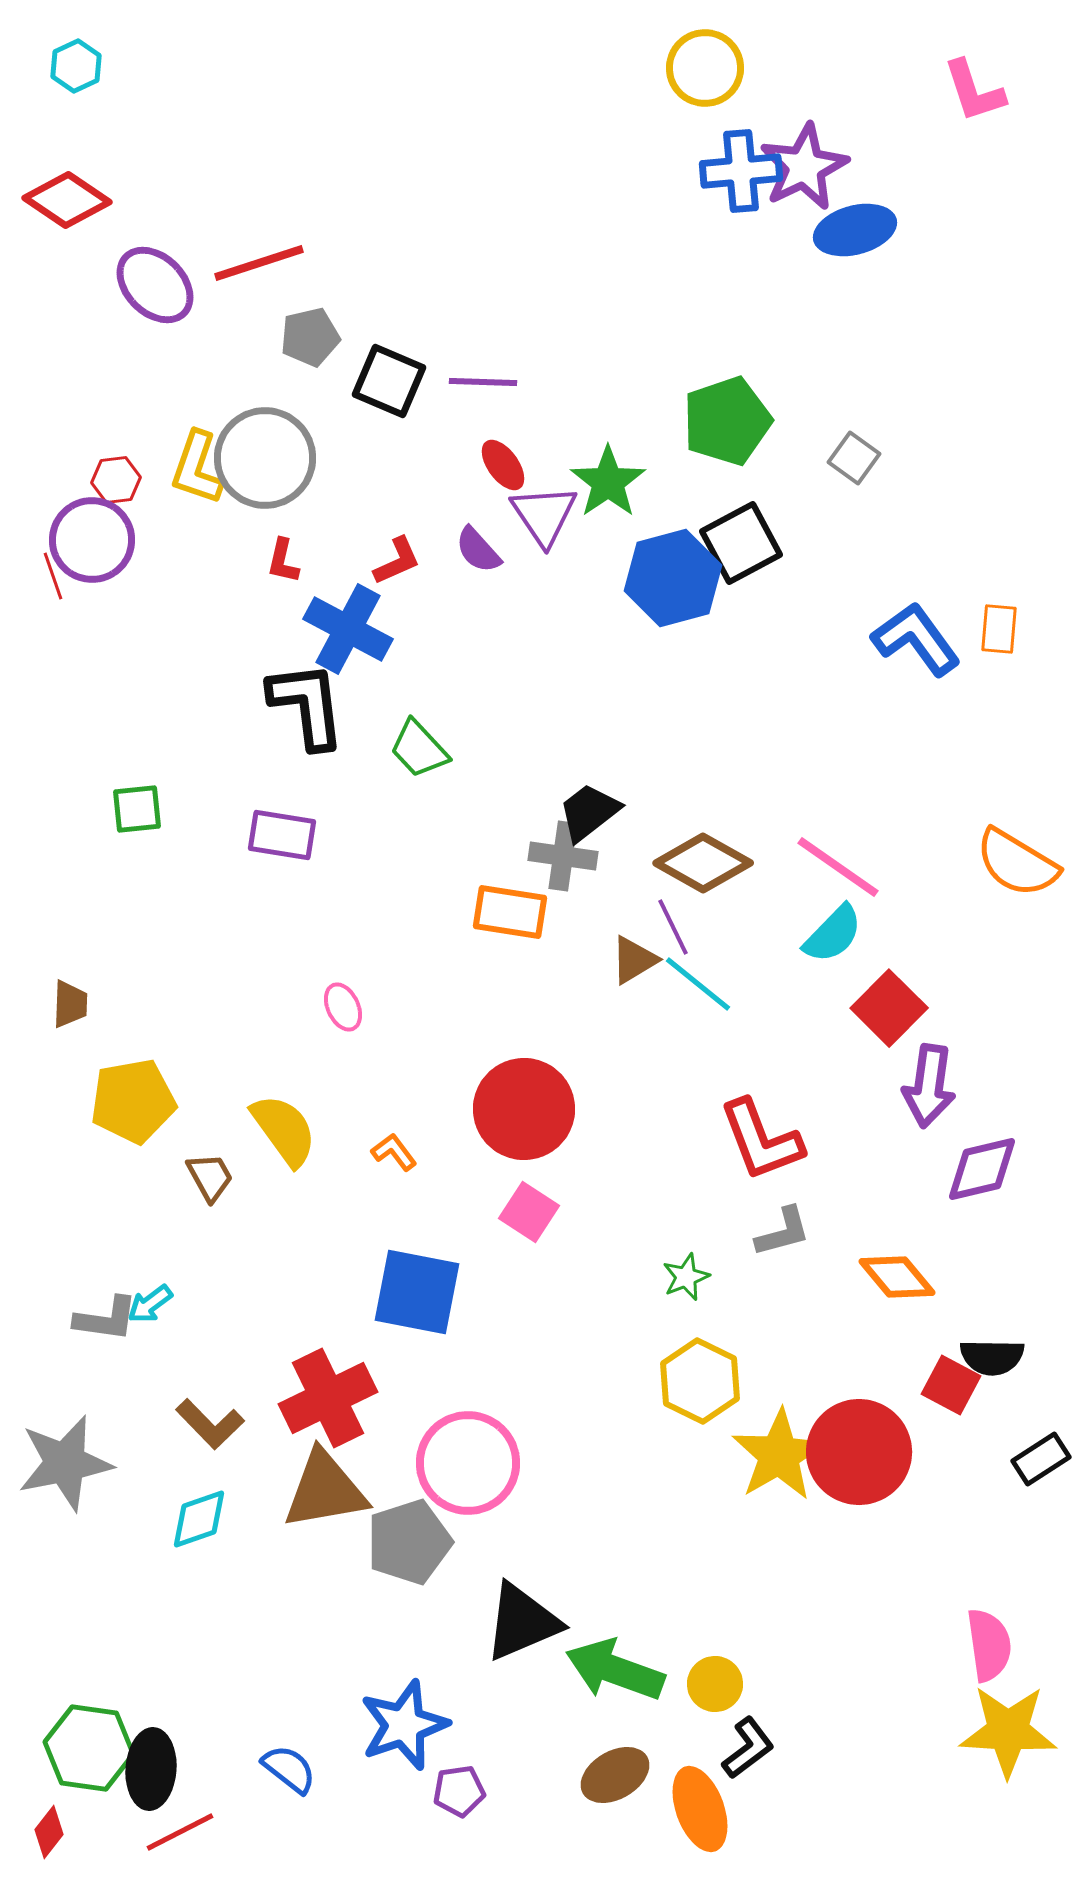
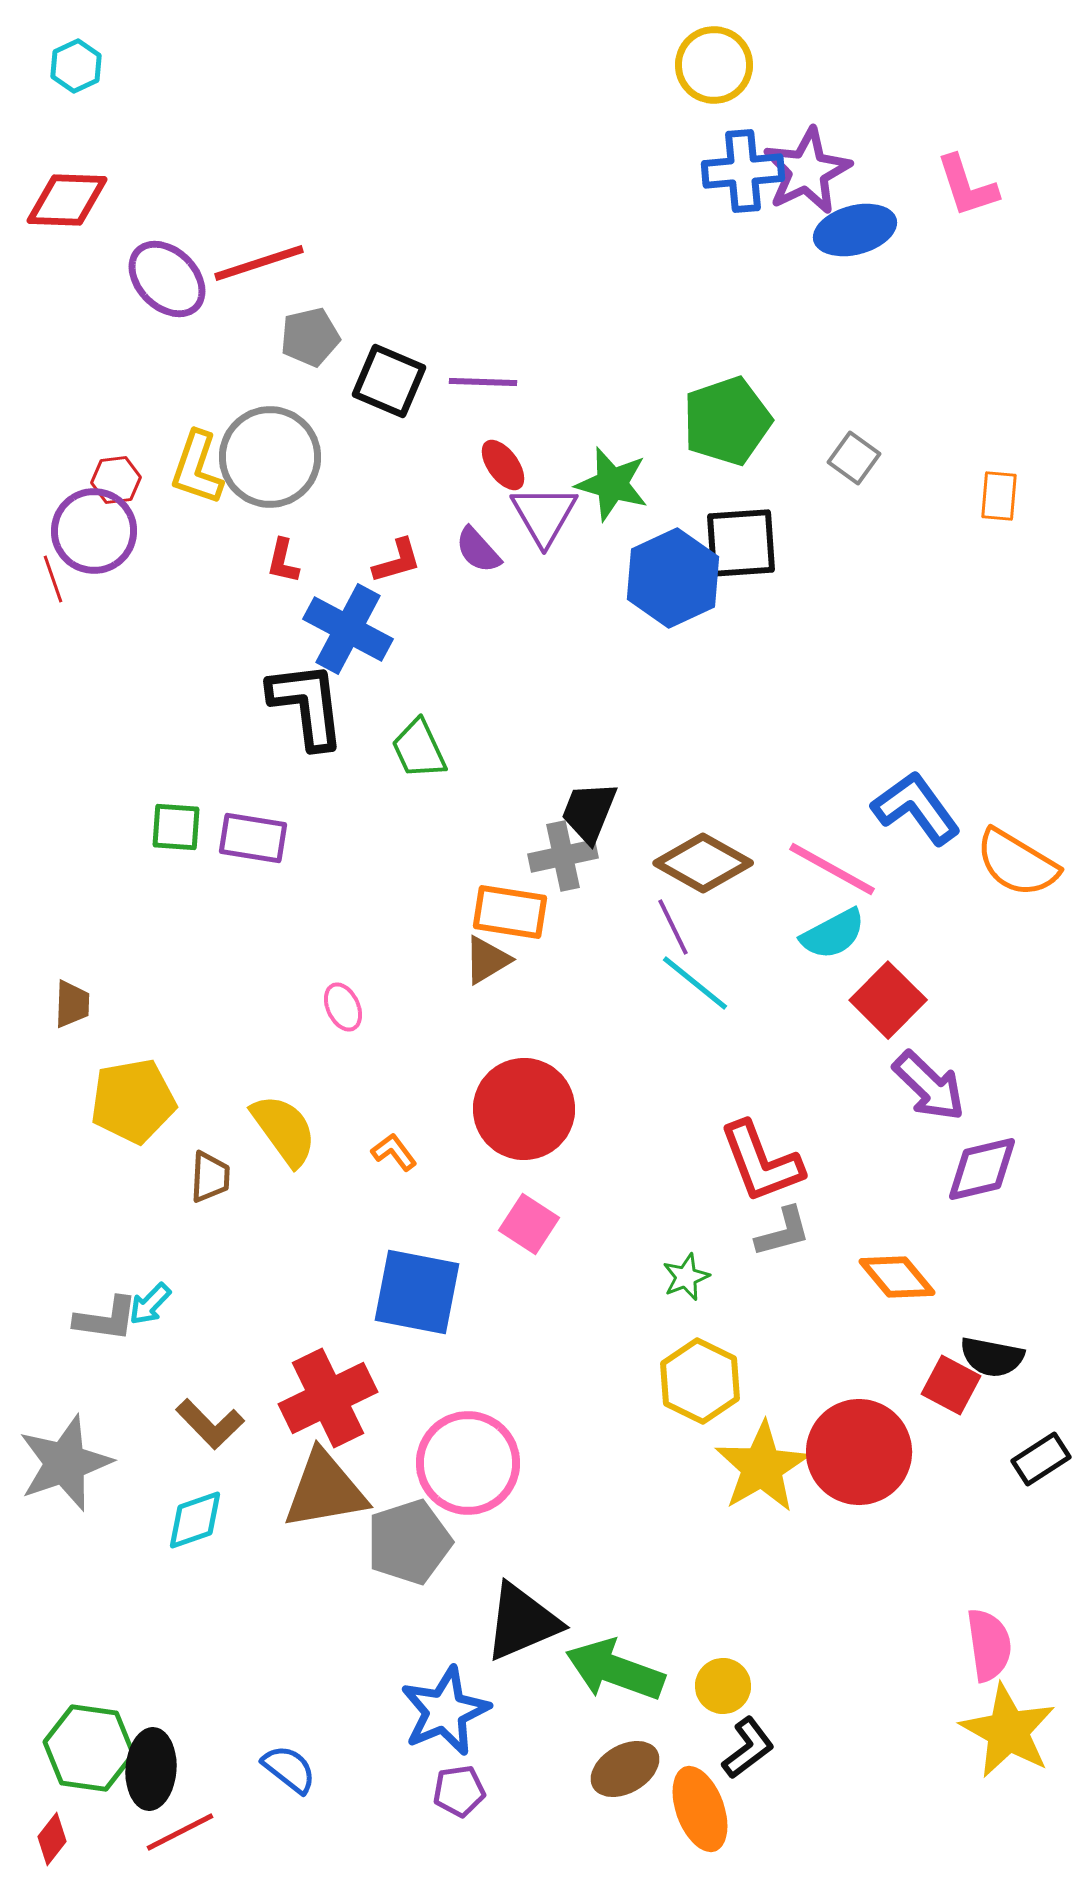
yellow circle at (705, 68): moved 9 px right, 3 px up
pink L-shape at (974, 91): moved 7 px left, 95 px down
purple star at (804, 167): moved 3 px right, 4 px down
blue cross at (741, 171): moved 2 px right
red diamond at (67, 200): rotated 32 degrees counterclockwise
purple ellipse at (155, 285): moved 12 px right, 6 px up
gray circle at (265, 458): moved 5 px right, 1 px up
green star at (608, 482): moved 4 px right, 2 px down; rotated 22 degrees counterclockwise
purple triangle at (544, 515): rotated 4 degrees clockwise
purple circle at (92, 540): moved 2 px right, 9 px up
black square at (741, 543): rotated 24 degrees clockwise
red L-shape at (397, 561): rotated 8 degrees clockwise
red line at (53, 576): moved 3 px down
blue hexagon at (673, 578): rotated 10 degrees counterclockwise
orange rectangle at (999, 629): moved 133 px up
blue L-shape at (916, 639): moved 169 px down
green trapezoid at (419, 749): rotated 18 degrees clockwise
green square at (137, 809): moved 39 px right, 18 px down; rotated 10 degrees clockwise
black trapezoid at (589, 812): rotated 30 degrees counterclockwise
purple rectangle at (282, 835): moved 29 px left, 3 px down
gray cross at (563, 856): rotated 20 degrees counterclockwise
pink line at (838, 867): moved 6 px left, 2 px down; rotated 6 degrees counterclockwise
cyan semicircle at (833, 934): rotated 18 degrees clockwise
brown triangle at (634, 960): moved 147 px left
cyan line at (698, 984): moved 3 px left, 1 px up
brown trapezoid at (70, 1004): moved 2 px right
red square at (889, 1008): moved 1 px left, 8 px up
purple arrow at (929, 1086): rotated 54 degrees counterclockwise
red L-shape at (761, 1140): moved 22 px down
brown trapezoid at (210, 1177): rotated 32 degrees clockwise
pink square at (529, 1212): moved 12 px down
cyan arrow at (150, 1304): rotated 9 degrees counterclockwise
black semicircle at (992, 1357): rotated 10 degrees clockwise
yellow star at (779, 1455): moved 17 px left, 12 px down
gray star at (65, 1463): rotated 8 degrees counterclockwise
cyan diamond at (199, 1519): moved 4 px left, 1 px down
yellow circle at (715, 1684): moved 8 px right, 2 px down
blue star at (404, 1725): moved 41 px right, 14 px up; rotated 4 degrees counterclockwise
yellow star at (1008, 1731): rotated 26 degrees clockwise
brown ellipse at (615, 1775): moved 10 px right, 6 px up
red diamond at (49, 1832): moved 3 px right, 7 px down
